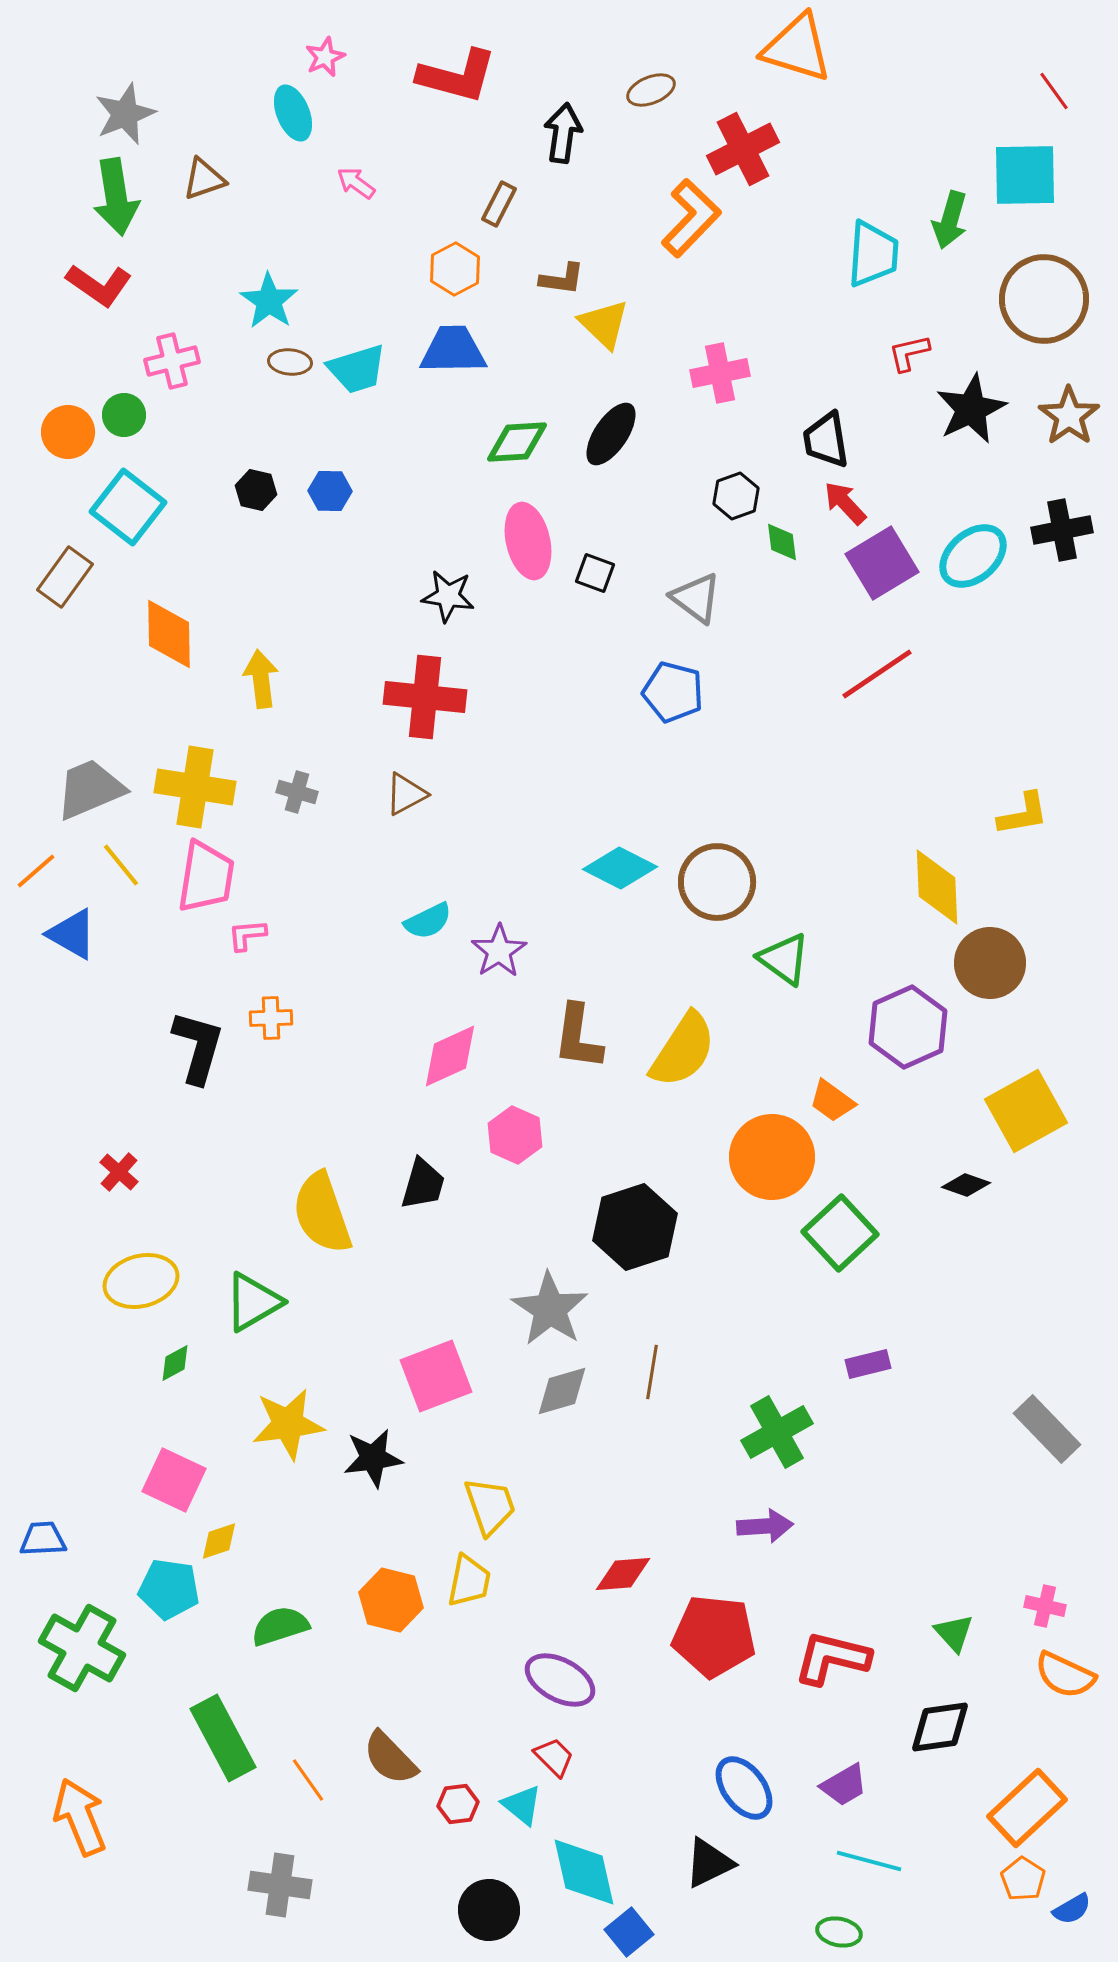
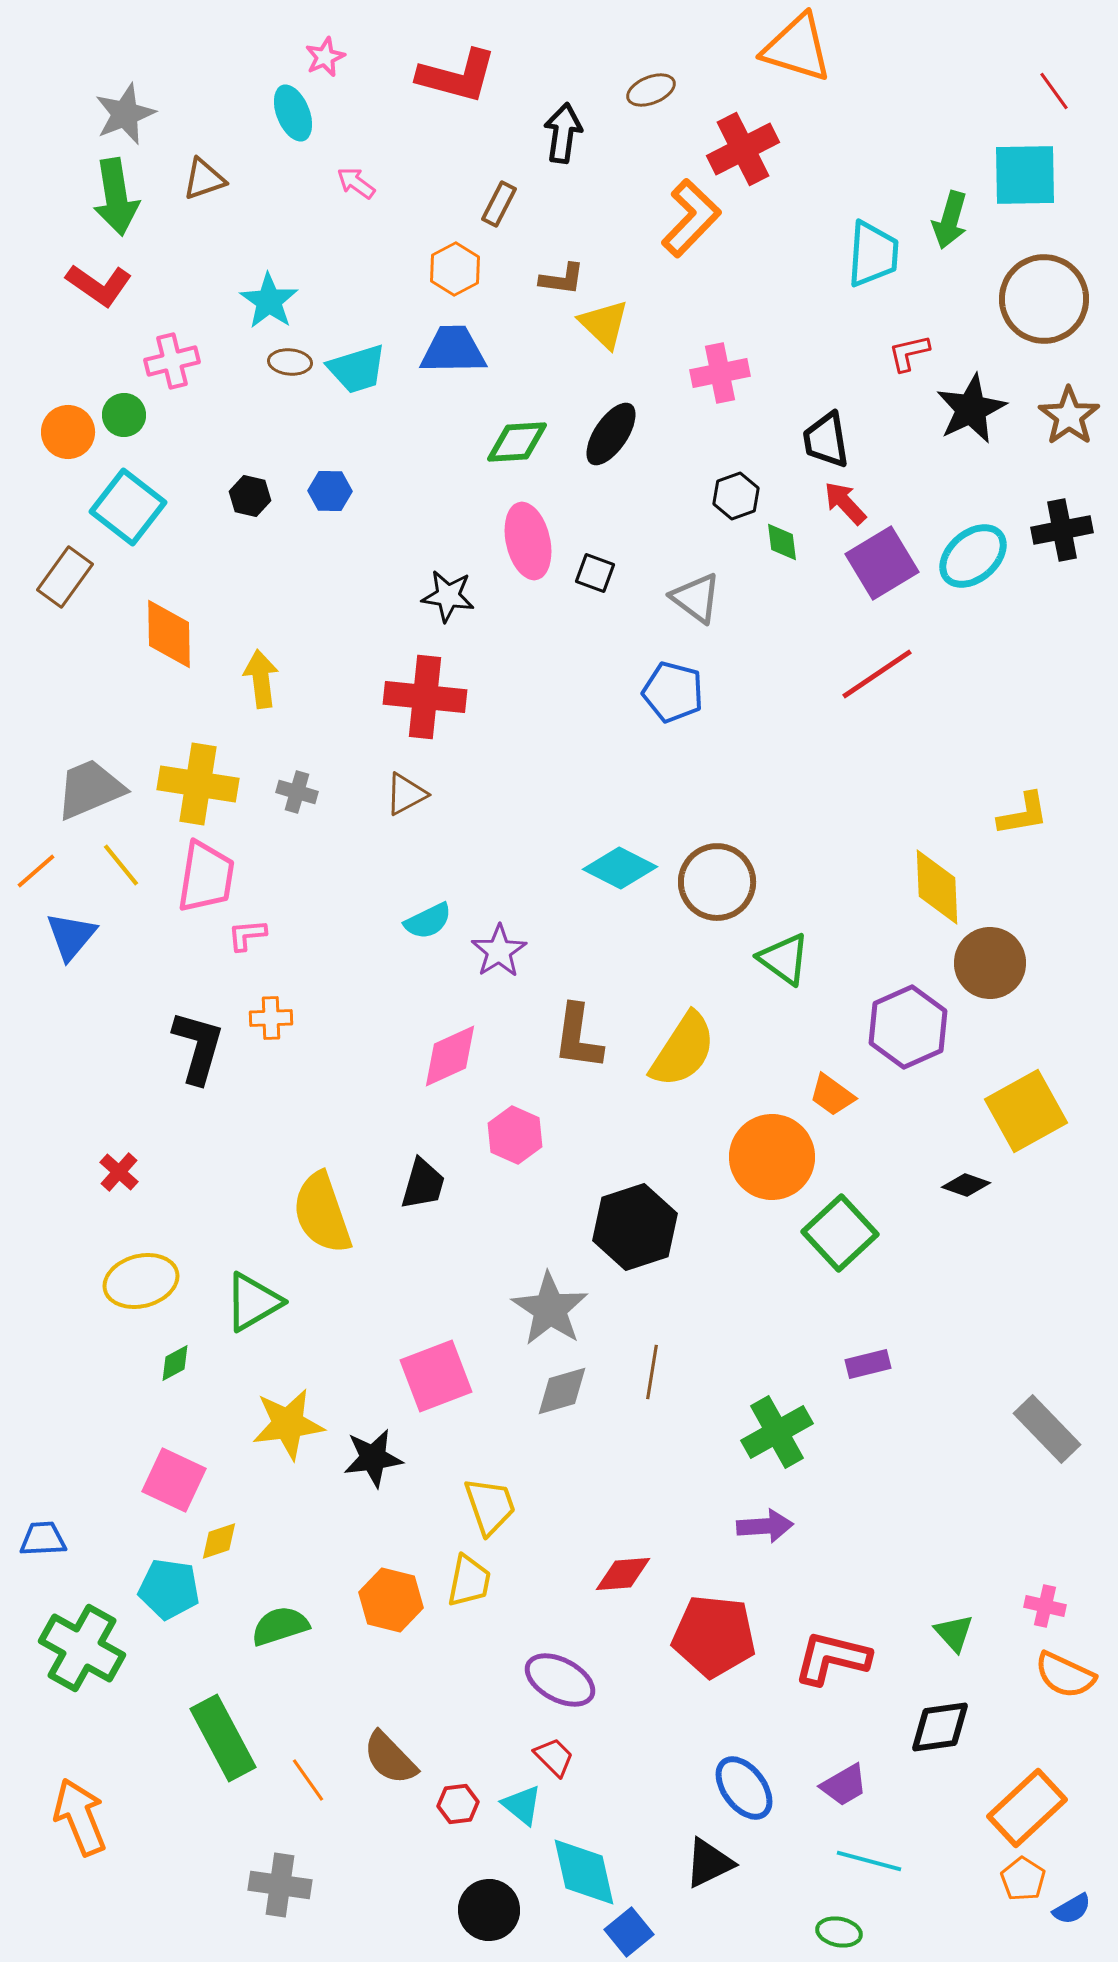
black hexagon at (256, 490): moved 6 px left, 6 px down
yellow cross at (195, 787): moved 3 px right, 3 px up
blue triangle at (72, 934): moved 1 px left, 2 px down; rotated 40 degrees clockwise
orange trapezoid at (832, 1101): moved 6 px up
